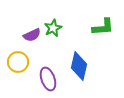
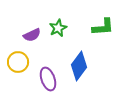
green star: moved 5 px right
blue diamond: rotated 24 degrees clockwise
